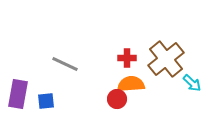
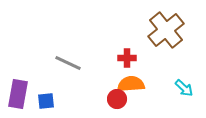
brown cross: moved 29 px up
gray line: moved 3 px right, 1 px up
cyan arrow: moved 8 px left, 5 px down
